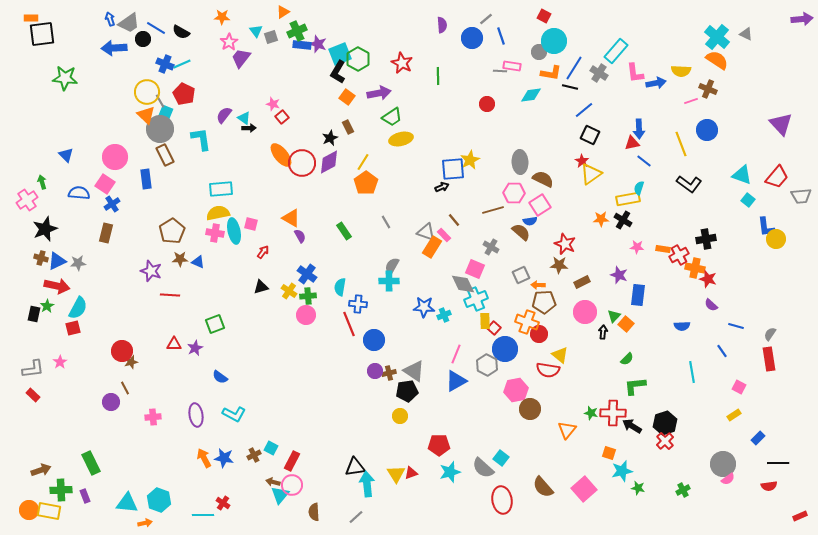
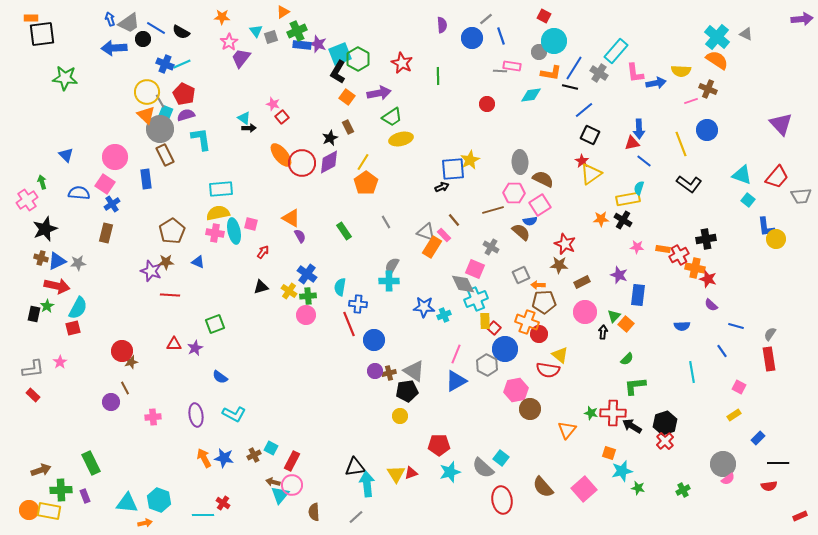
purple semicircle at (224, 115): moved 38 px left; rotated 36 degrees clockwise
brown star at (180, 259): moved 14 px left, 3 px down
